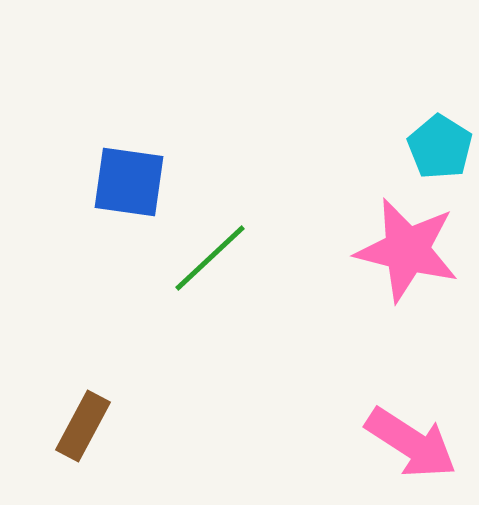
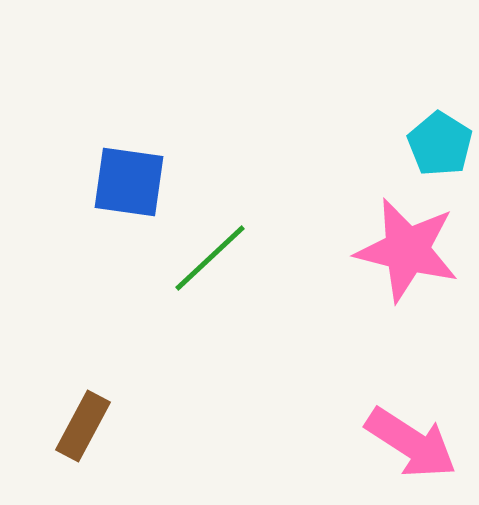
cyan pentagon: moved 3 px up
